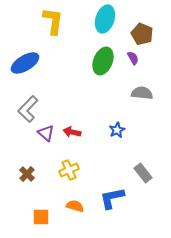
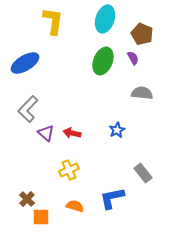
red arrow: moved 1 px down
brown cross: moved 25 px down
